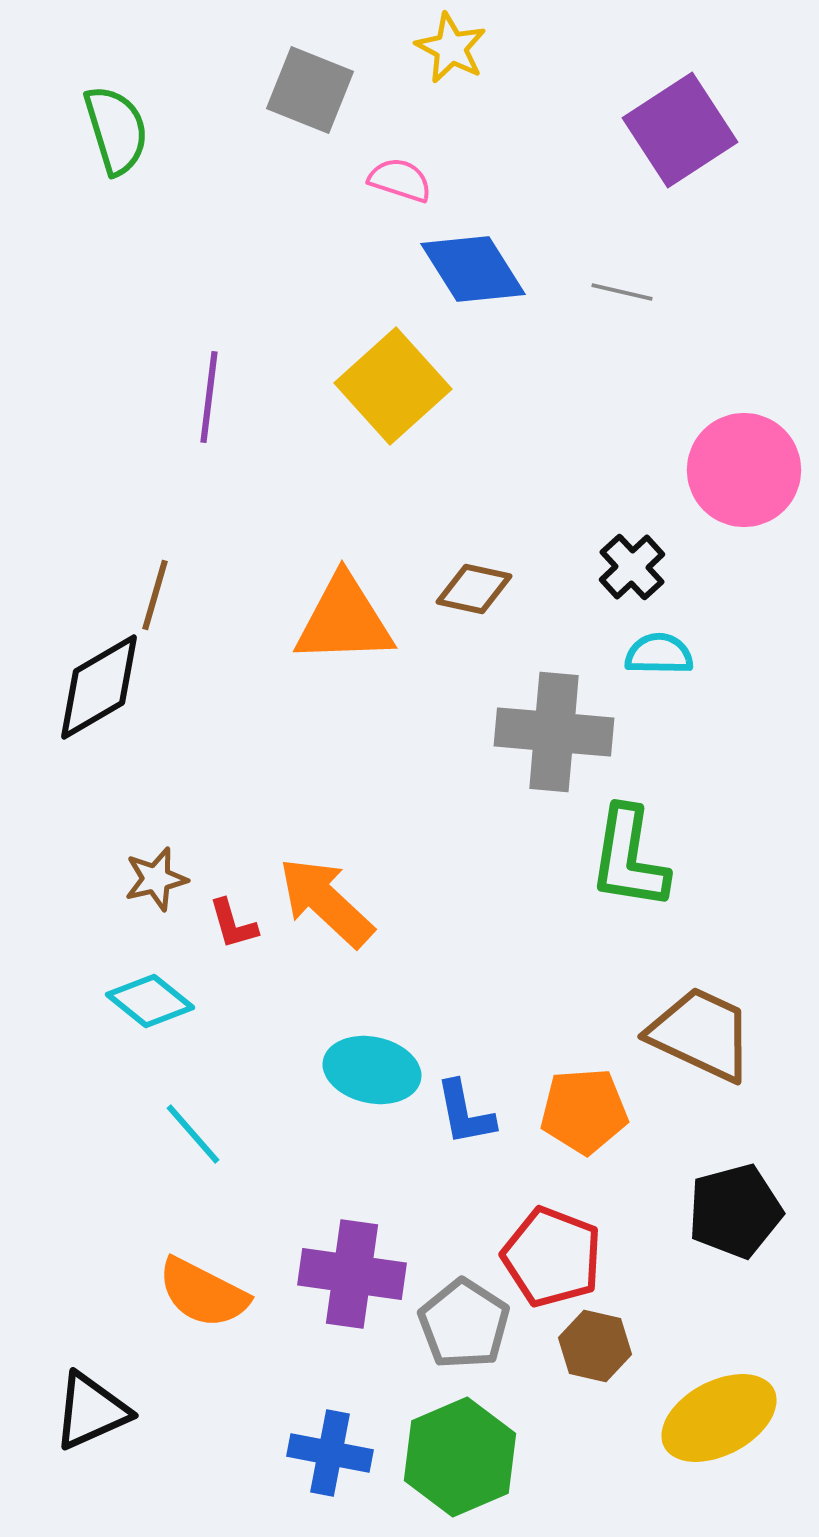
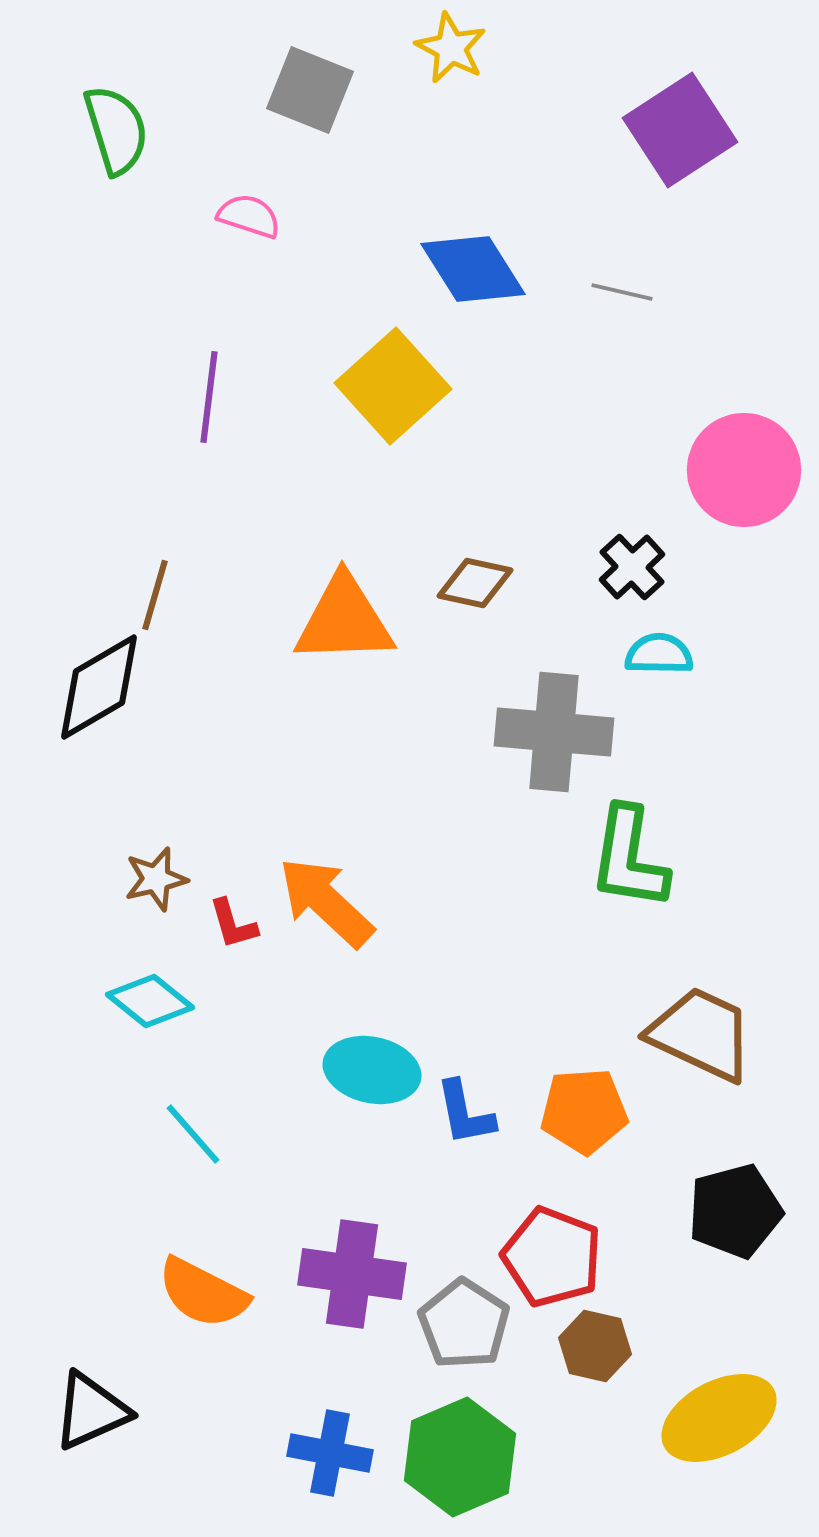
pink semicircle: moved 151 px left, 36 px down
brown diamond: moved 1 px right, 6 px up
